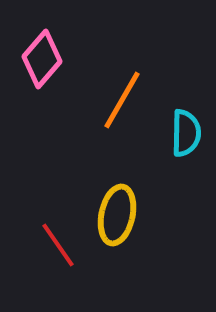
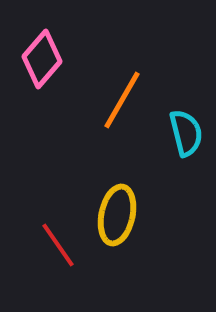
cyan semicircle: rotated 15 degrees counterclockwise
